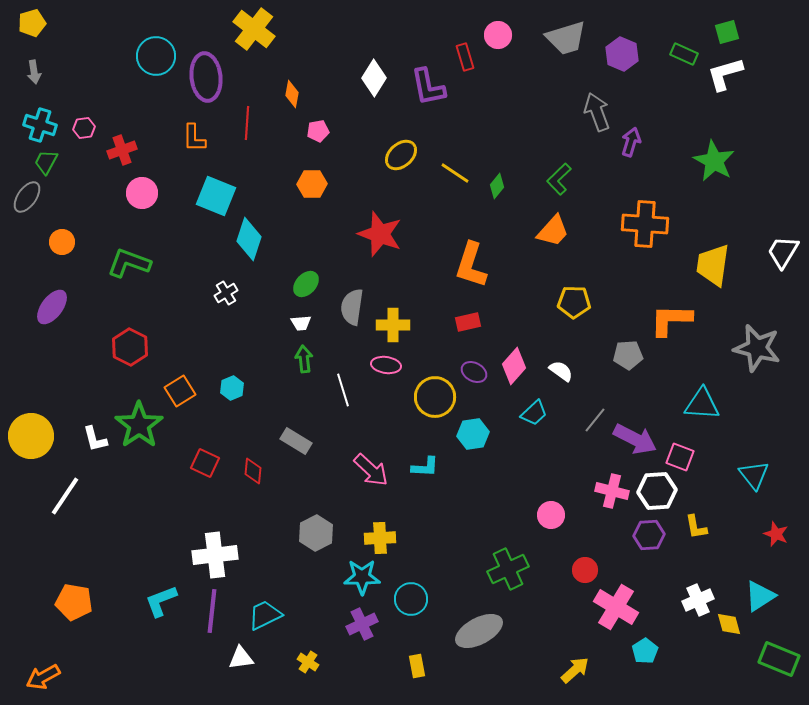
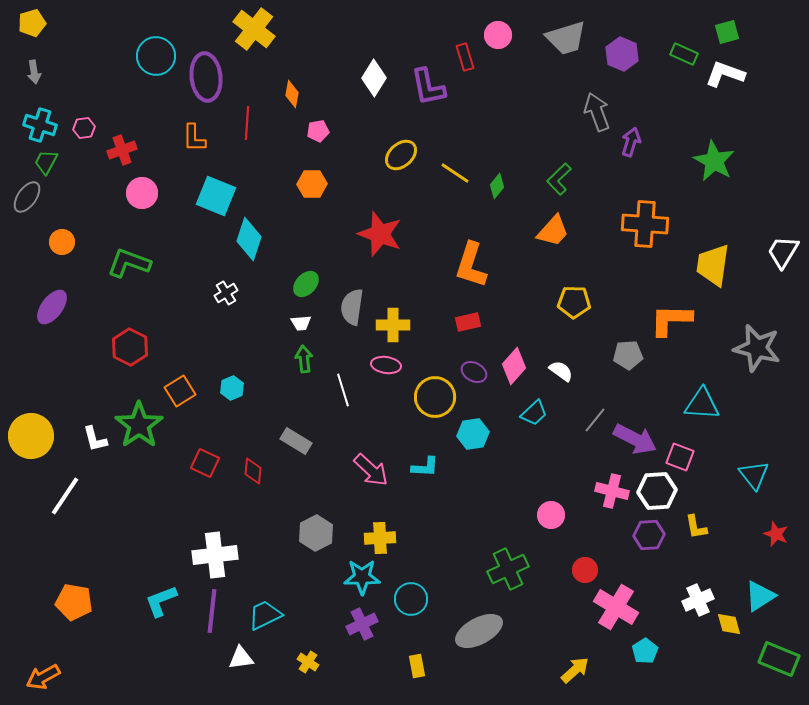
white L-shape at (725, 74): rotated 36 degrees clockwise
